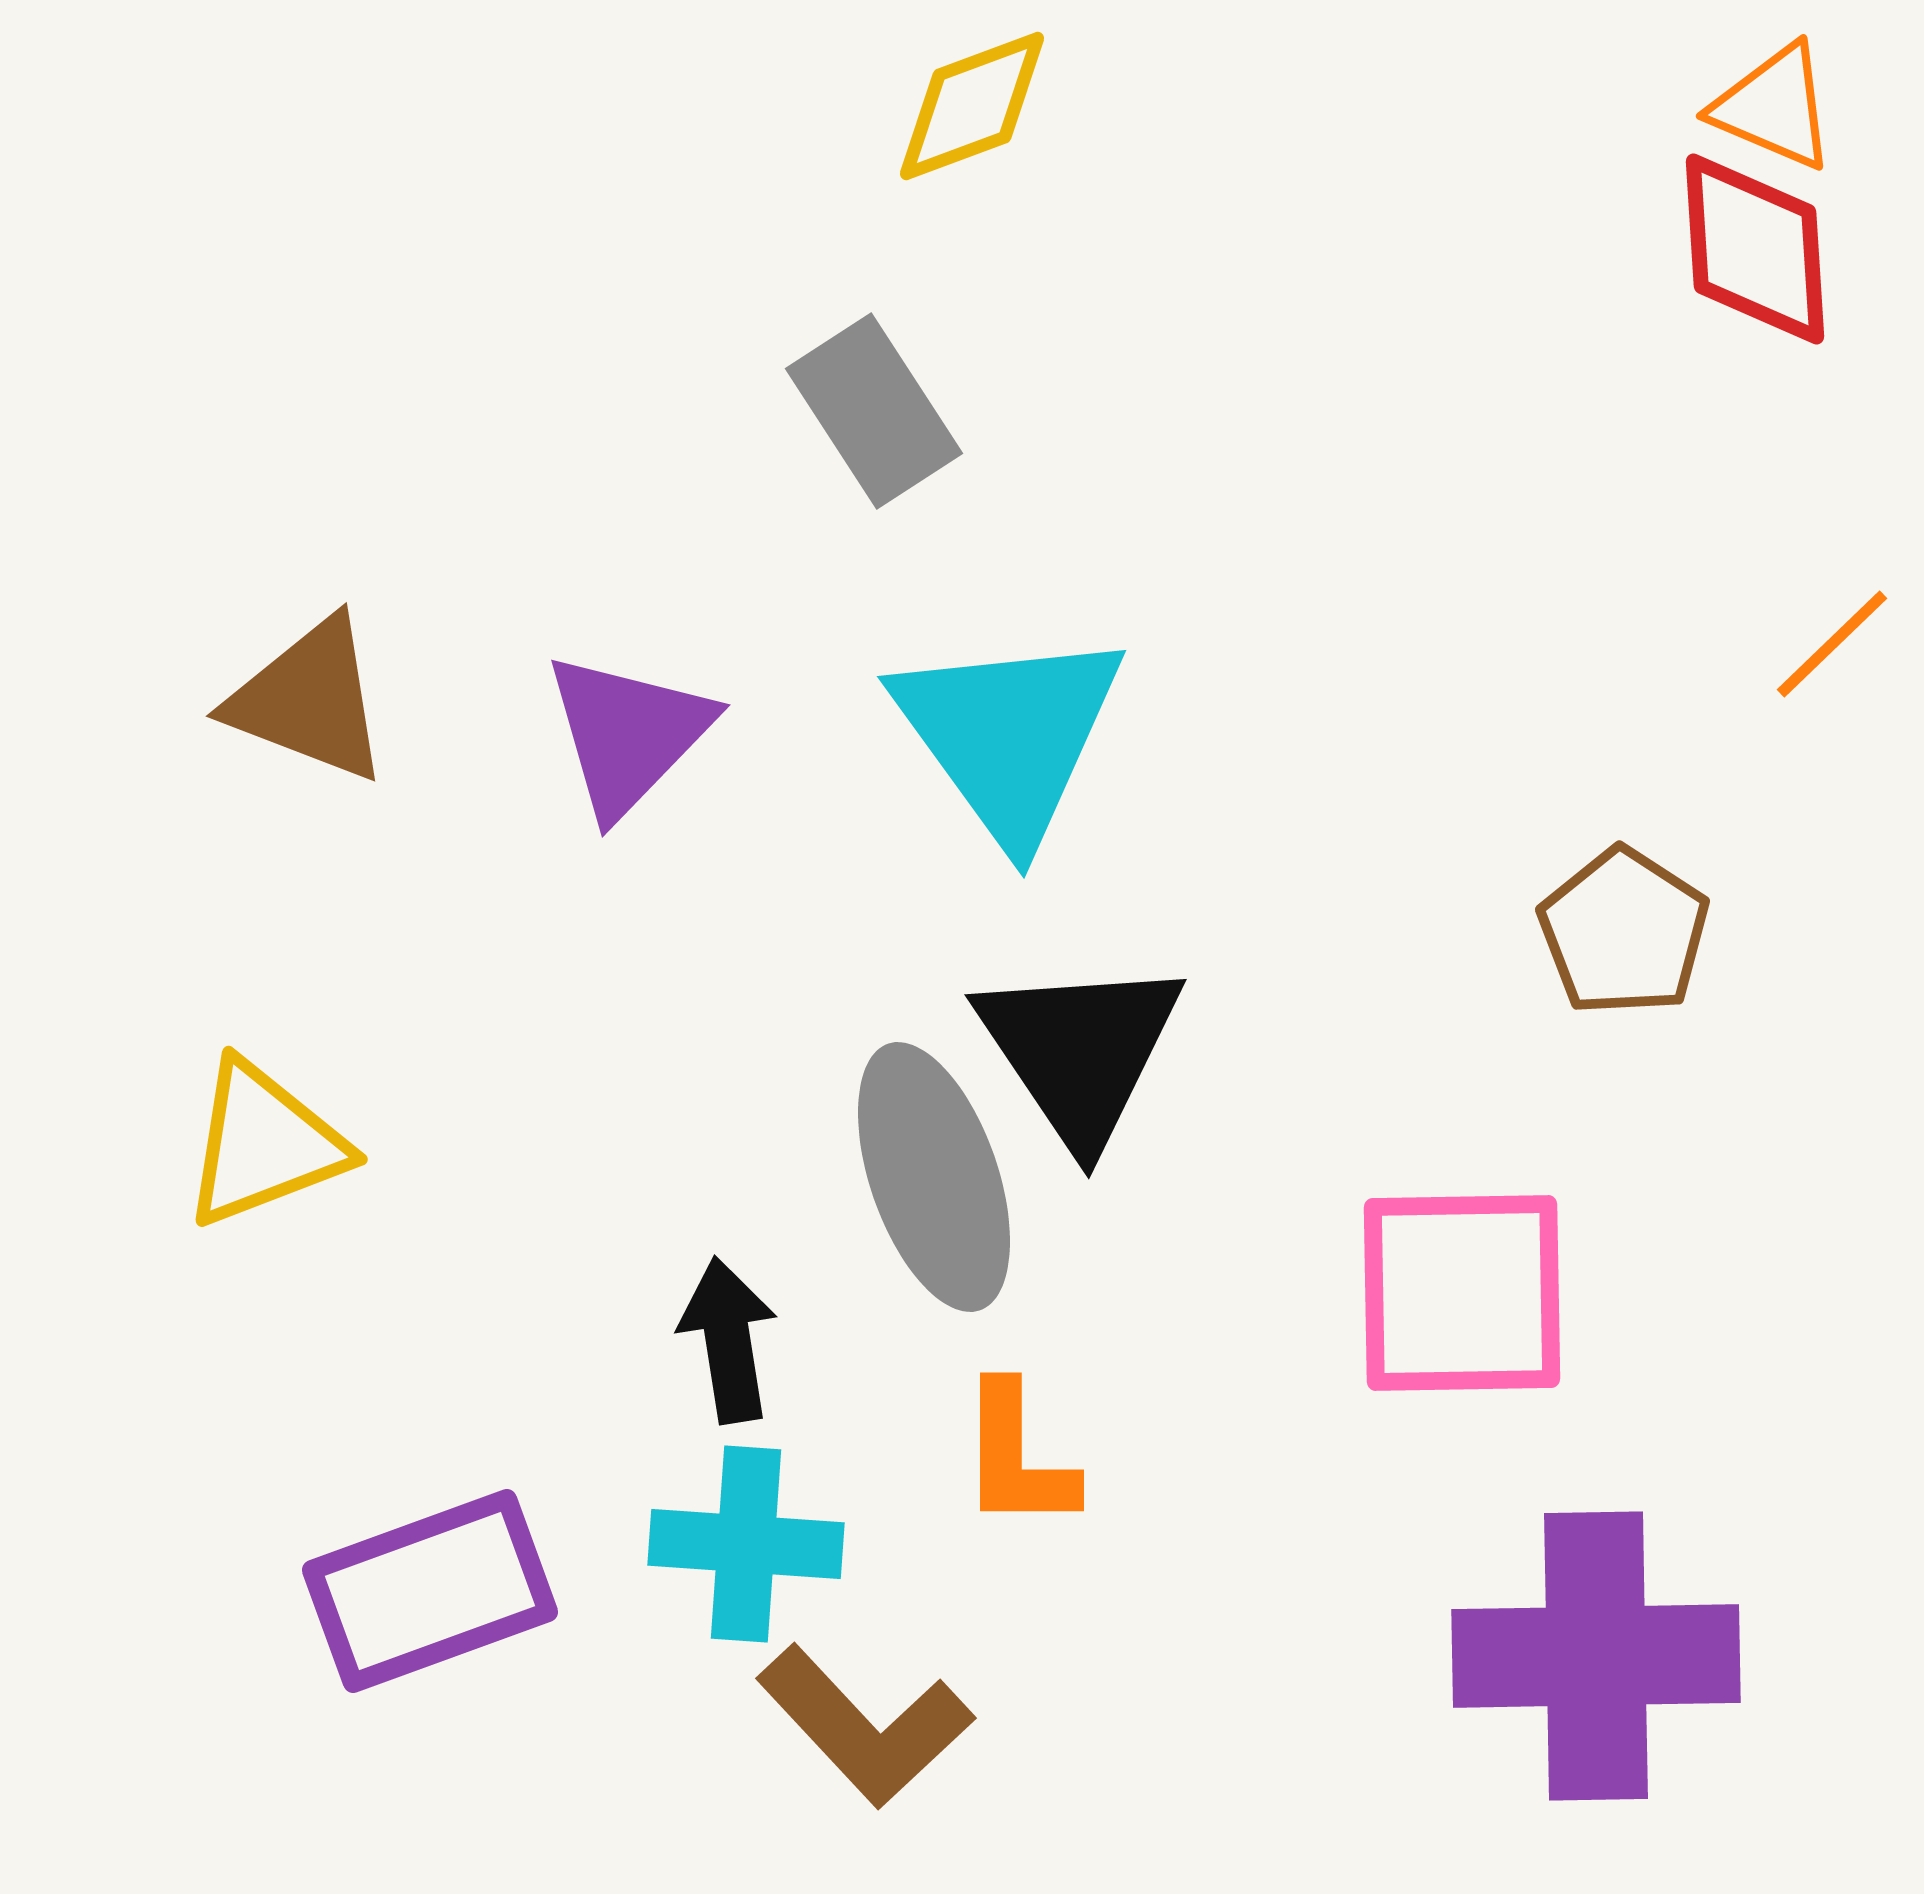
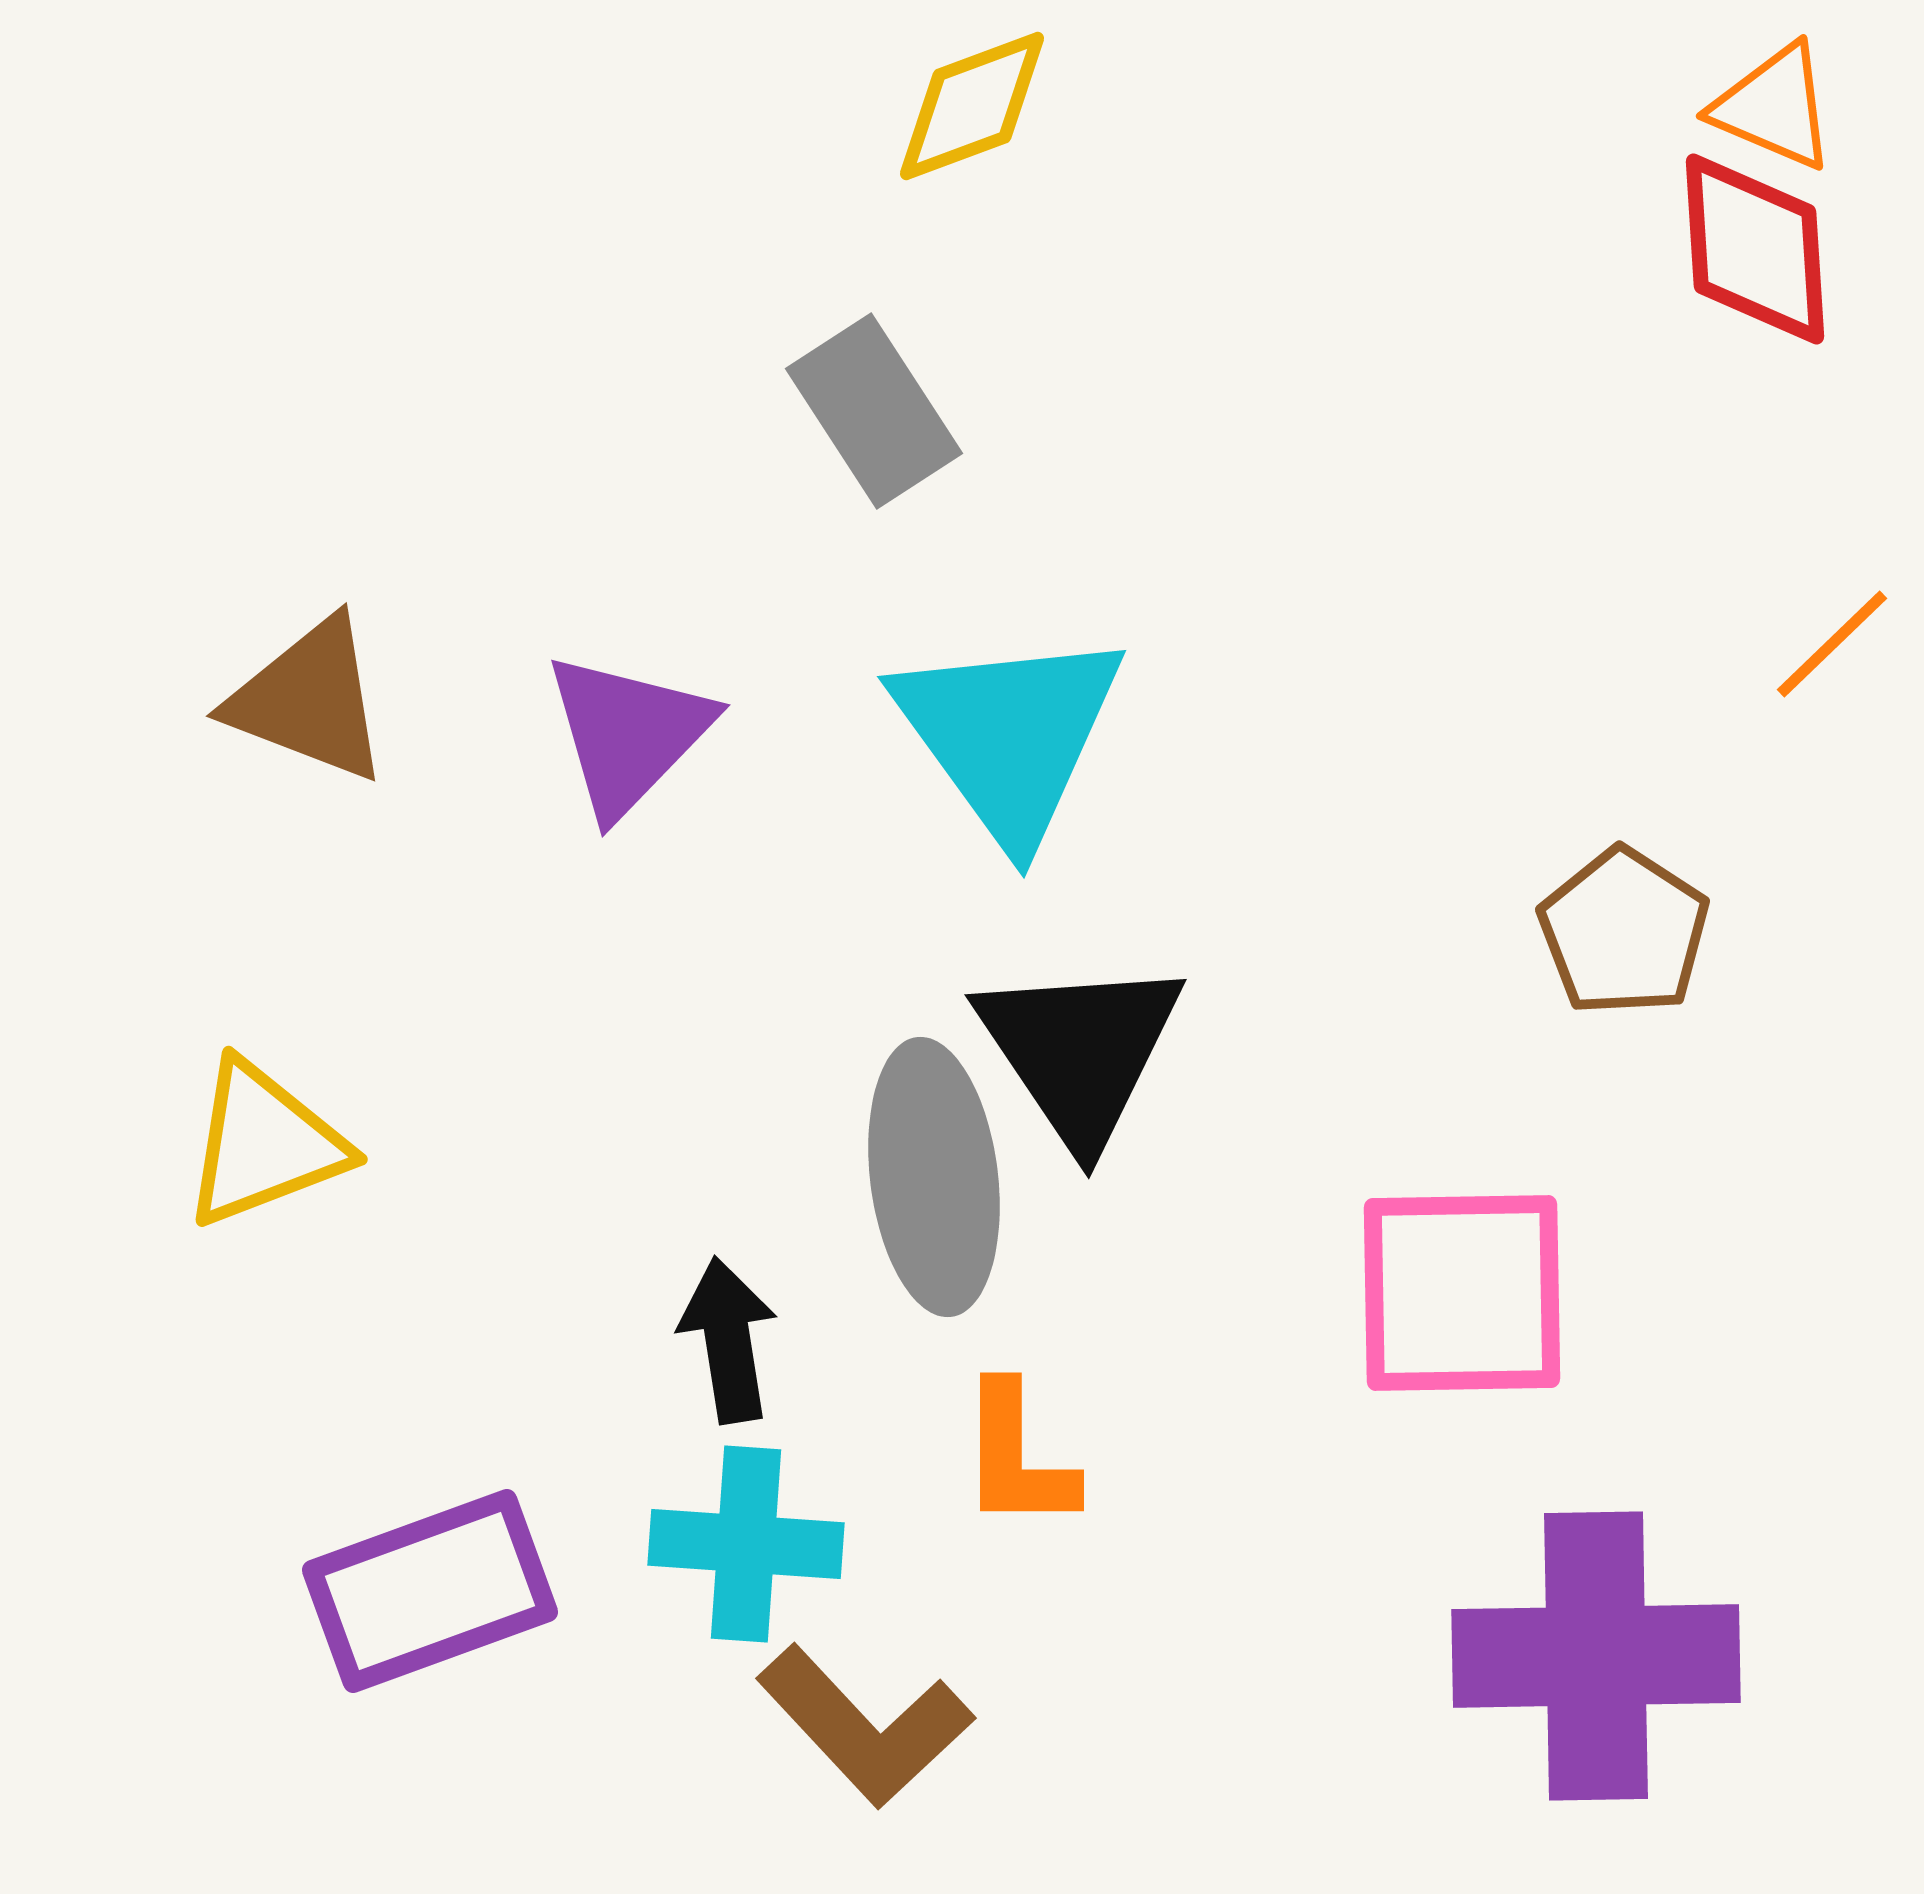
gray ellipse: rotated 12 degrees clockwise
